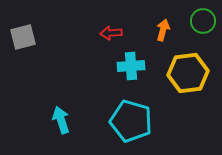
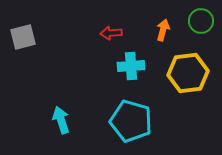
green circle: moved 2 px left
